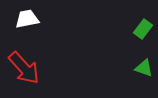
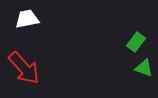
green rectangle: moved 7 px left, 13 px down
